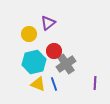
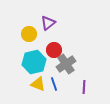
red circle: moved 1 px up
purple line: moved 11 px left, 4 px down
